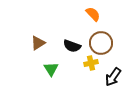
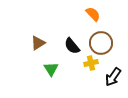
black semicircle: rotated 30 degrees clockwise
